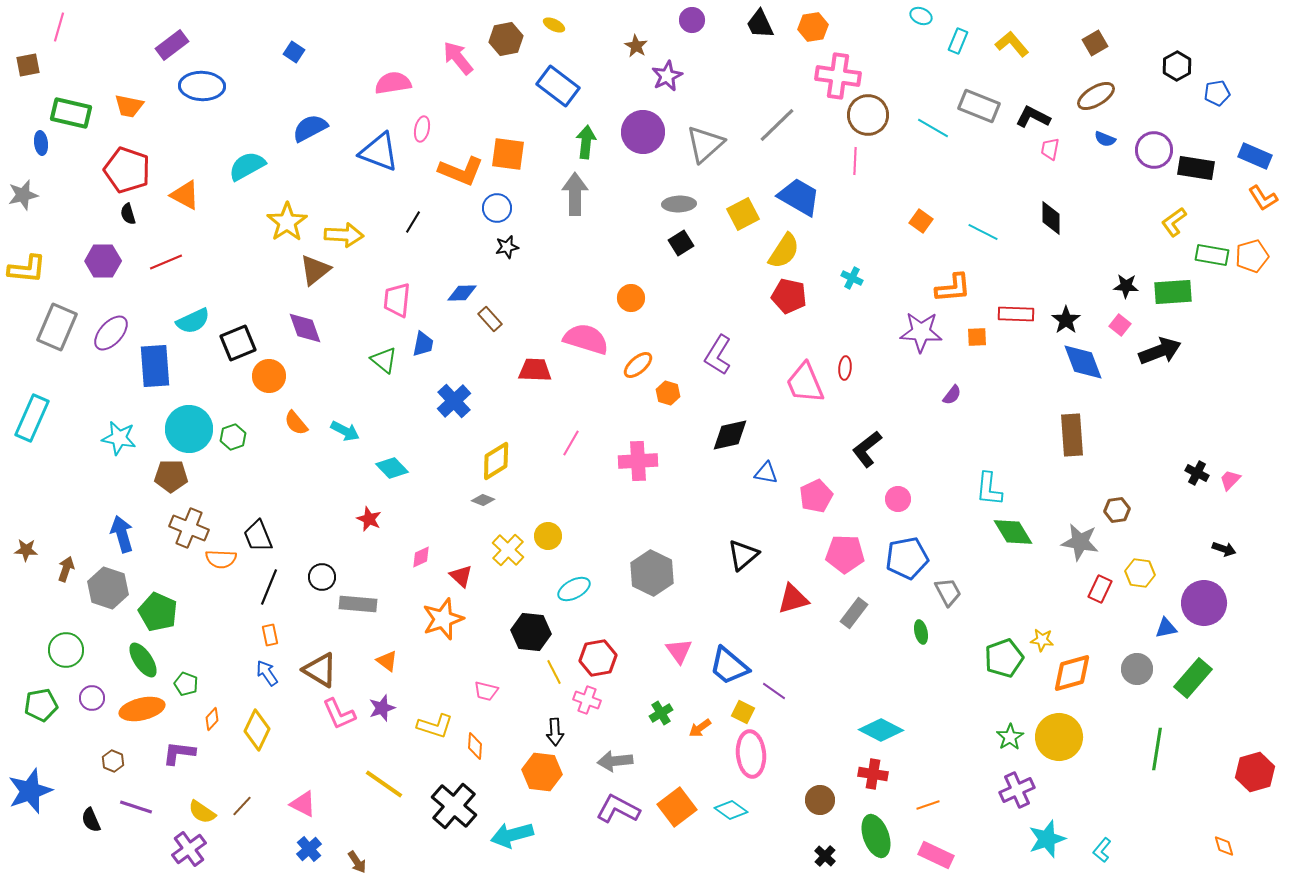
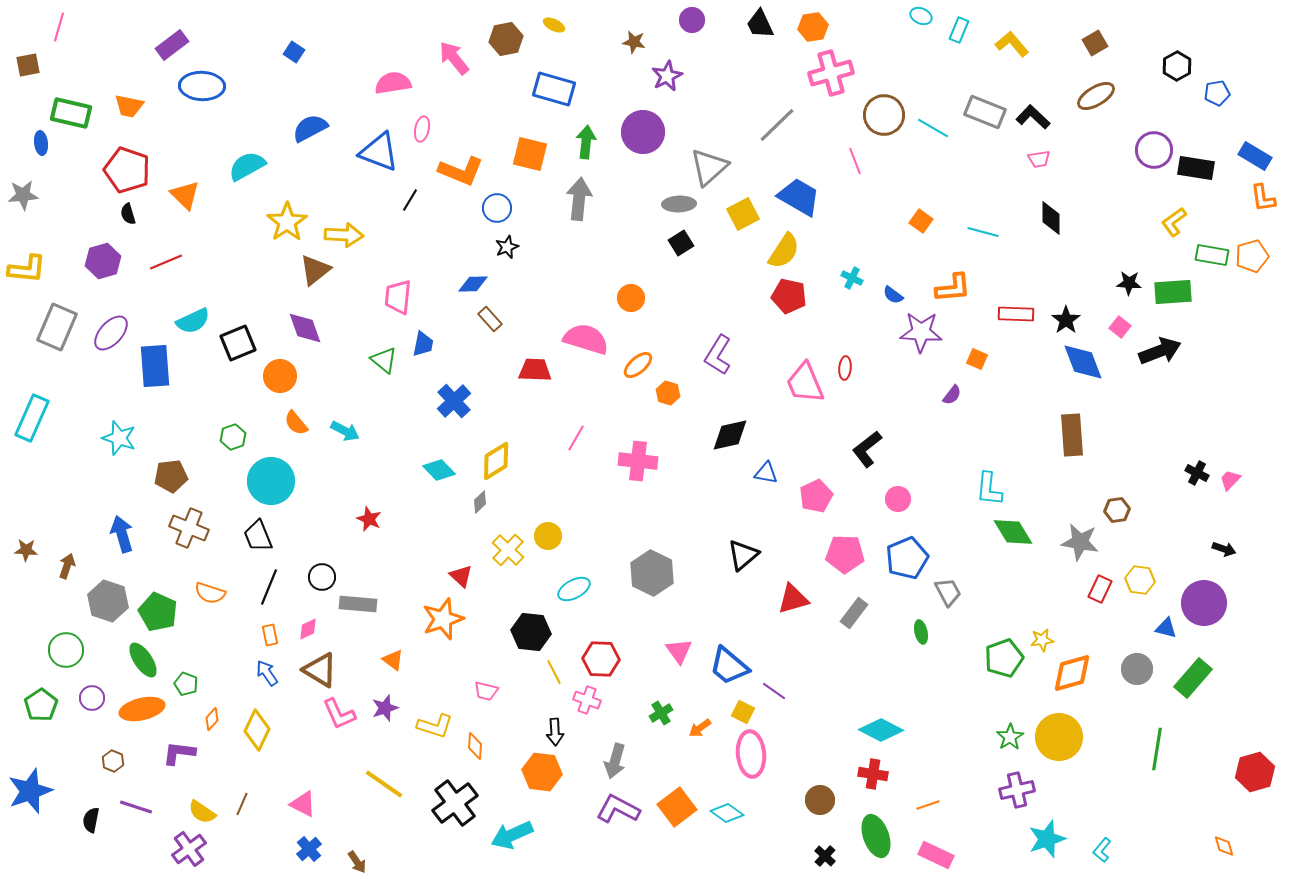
cyan rectangle at (958, 41): moved 1 px right, 11 px up
brown star at (636, 46): moved 2 px left, 4 px up; rotated 20 degrees counterclockwise
pink arrow at (458, 58): moved 4 px left
pink cross at (838, 76): moved 7 px left, 3 px up; rotated 24 degrees counterclockwise
blue rectangle at (558, 86): moved 4 px left, 3 px down; rotated 21 degrees counterclockwise
gray rectangle at (979, 106): moved 6 px right, 6 px down
brown circle at (868, 115): moved 16 px right
black L-shape at (1033, 117): rotated 16 degrees clockwise
blue semicircle at (1105, 139): moved 212 px left, 156 px down; rotated 15 degrees clockwise
gray triangle at (705, 144): moved 4 px right, 23 px down
pink trapezoid at (1050, 149): moved 11 px left, 10 px down; rotated 110 degrees counterclockwise
orange square at (508, 154): moved 22 px right; rotated 6 degrees clockwise
blue rectangle at (1255, 156): rotated 8 degrees clockwise
pink line at (855, 161): rotated 24 degrees counterclockwise
gray arrow at (575, 194): moved 4 px right, 5 px down; rotated 6 degrees clockwise
gray star at (23, 195): rotated 8 degrees clockwise
orange triangle at (185, 195): rotated 16 degrees clockwise
orange L-shape at (1263, 198): rotated 24 degrees clockwise
black line at (413, 222): moved 3 px left, 22 px up
cyan line at (983, 232): rotated 12 degrees counterclockwise
black star at (507, 247): rotated 10 degrees counterclockwise
purple hexagon at (103, 261): rotated 16 degrees counterclockwise
black star at (1126, 286): moved 3 px right, 3 px up
blue diamond at (462, 293): moved 11 px right, 9 px up
pink trapezoid at (397, 300): moved 1 px right, 3 px up
pink square at (1120, 325): moved 2 px down
orange square at (977, 337): moved 22 px down; rotated 25 degrees clockwise
orange circle at (269, 376): moved 11 px right
cyan circle at (189, 429): moved 82 px right, 52 px down
cyan star at (119, 438): rotated 8 degrees clockwise
pink line at (571, 443): moved 5 px right, 5 px up
pink cross at (638, 461): rotated 9 degrees clockwise
cyan diamond at (392, 468): moved 47 px right, 2 px down
brown pentagon at (171, 476): rotated 8 degrees counterclockwise
gray diamond at (483, 500): moved 3 px left, 2 px down; rotated 65 degrees counterclockwise
pink diamond at (421, 557): moved 113 px left, 72 px down
blue pentagon at (907, 558): rotated 12 degrees counterclockwise
orange semicircle at (221, 559): moved 11 px left, 34 px down; rotated 16 degrees clockwise
brown arrow at (66, 569): moved 1 px right, 3 px up
yellow hexagon at (1140, 573): moved 7 px down
gray hexagon at (108, 588): moved 13 px down
blue triangle at (1166, 628): rotated 25 degrees clockwise
yellow star at (1042, 640): rotated 15 degrees counterclockwise
red hexagon at (598, 658): moved 3 px right, 1 px down; rotated 12 degrees clockwise
orange triangle at (387, 661): moved 6 px right, 1 px up
green pentagon at (41, 705): rotated 24 degrees counterclockwise
purple star at (382, 708): moved 3 px right
gray arrow at (615, 761): rotated 68 degrees counterclockwise
purple cross at (1017, 790): rotated 12 degrees clockwise
brown line at (242, 806): moved 2 px up; rotated 20 degrees counterclockwise
black cross at (454, 806): moved 1 px right, 3 px up; rotated 12 degrees clockwise
cyan diamond at (731, 810): moved 4 px left, 3 px down
black semicircle at (91, 820): rotated 35 degrees clockwise
cyan arrow at (512, 835): rotated 9 degrees counterclockwise
